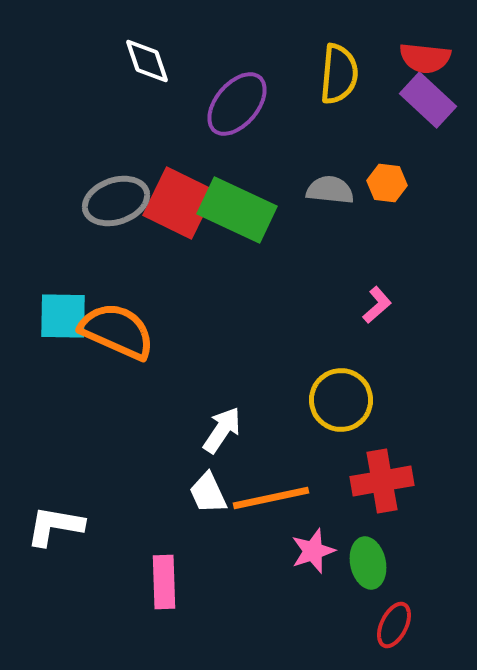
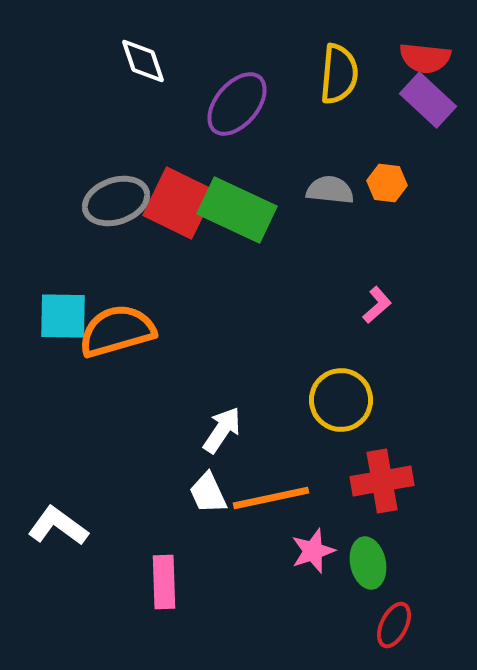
white diamond: moved 4 px left
orange semicircle: rotated 40 degrees counterclockwise
white L-shape: moved 3 px right; rotated 26 degrees clockwise
